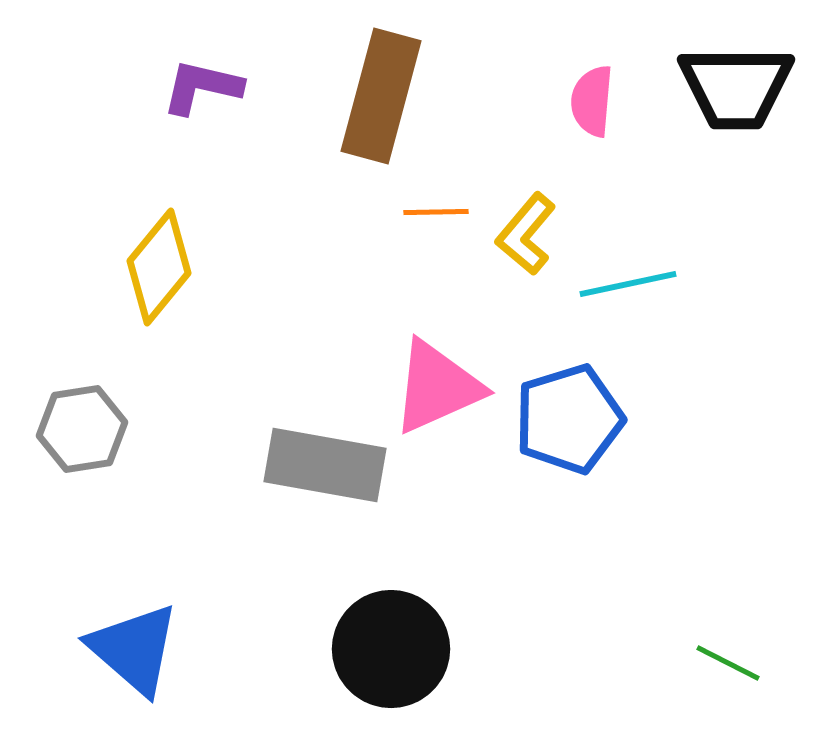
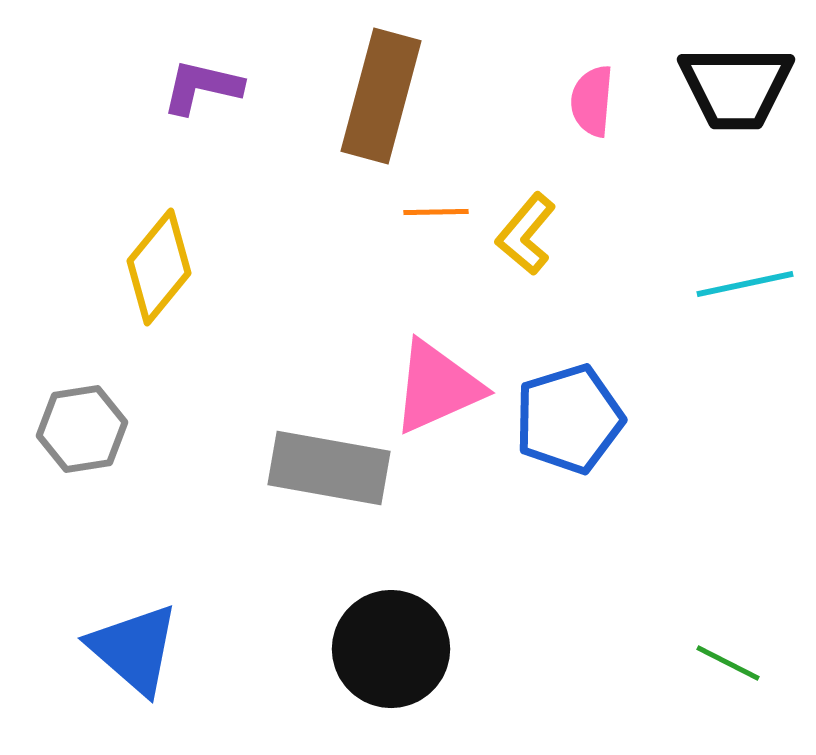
cyan line: moved 117 px right
gray rectangle: moved 4 px right, 3 px down
